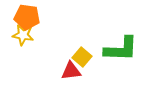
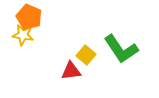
orange pentagon: moved 2 px right; rotated 15 degrees clockwise
green L-shape: rotated 54 degrees clockwise
yellow square: moved 4 px right, 2 px up
